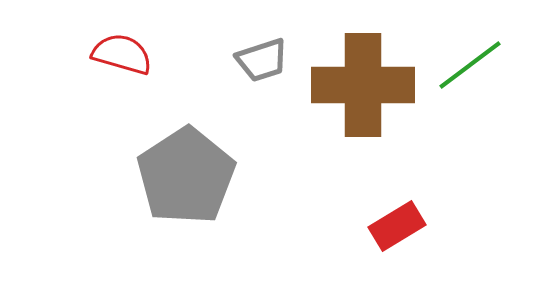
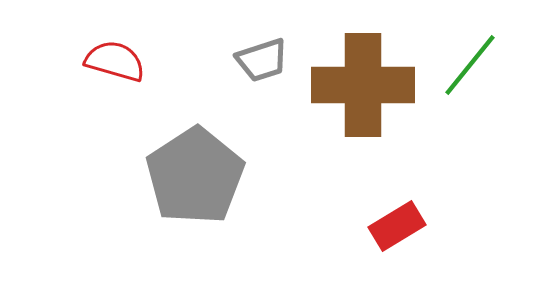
red semicircle: moved 7 px left, 7 px down
green line: rotated 14 degrees counterclockwise
gray pentagon: moved 9 px right
